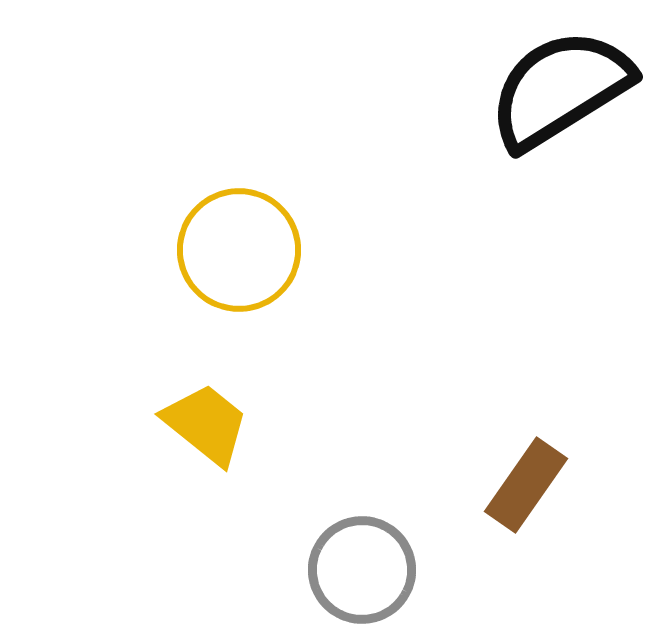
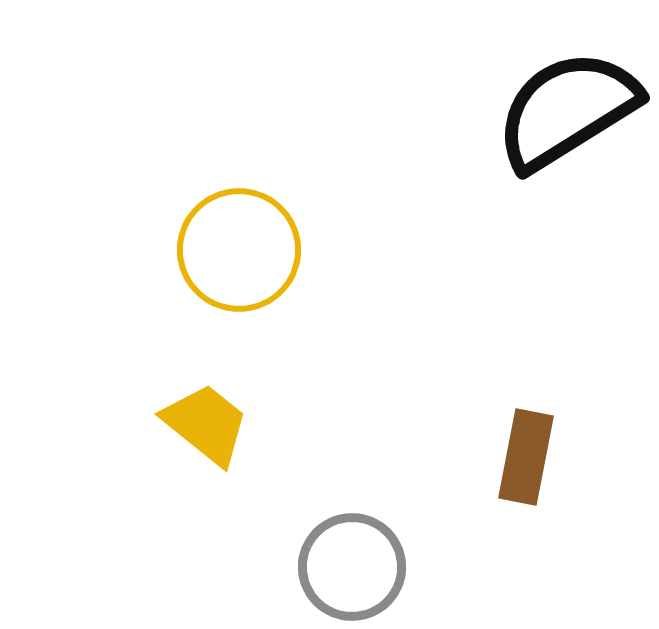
black semicircle: moved 7 px right, 21 px down
brown rectangle: moved 28 px up; rotated 24 degrees counterclockwise
gray circle: moved 10 px left, 3 px up
